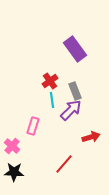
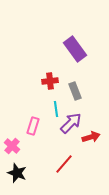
red cross: rotated 28 degrees clockwise
cyan line: moved 4 px right, 9 px down
purple arrow: moved 13 px down
black star: moved 3 px right, 1 px down; rotated 18 degrees clockwise
